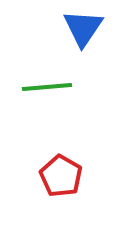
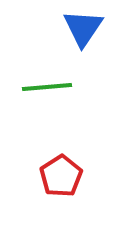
red pentagon: rotated 9 degrees clockwise
